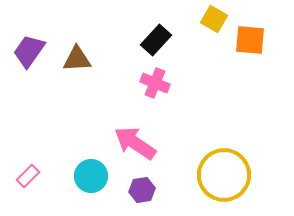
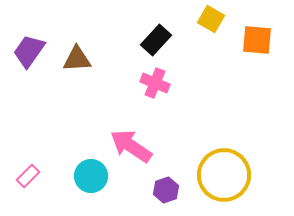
yellow square: moved 3 px left
orange square: moved 7 px right
pink arrow: moved 4 px left, 3 px down
purple hexagon: moved 24 px right; rotated 10 degrees counterclockwise
